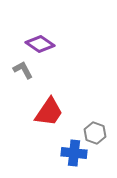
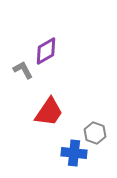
purple diamond: moved 6 px right, 7 px down; rotated 64 degrees counterclockwise
